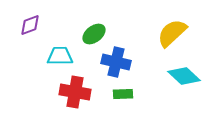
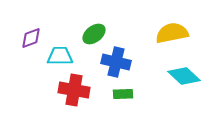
purple diamond: moved 1 px right, 13 px down
yellow semicircle: rotated 32 degrees clockwise
red cross: moved 1 px left, 2 px up
